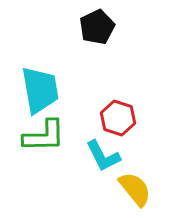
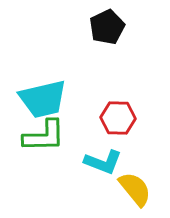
black pentagon: moved 10 px right
cyan trapezoid: moved 3 px right, 9 px down; rotated 87 degrees clockwise
red hexagon: rotated 16 degrees counterclockwise
cyan L-shape: moved 6 px down; rotated 42 degrees counterclockwise
